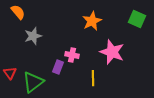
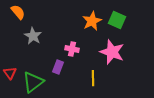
green square: moved 20 px left, 1 px down
gray star: rotated 24 degrees counterclockwise
pink cross: moved 6 px up
